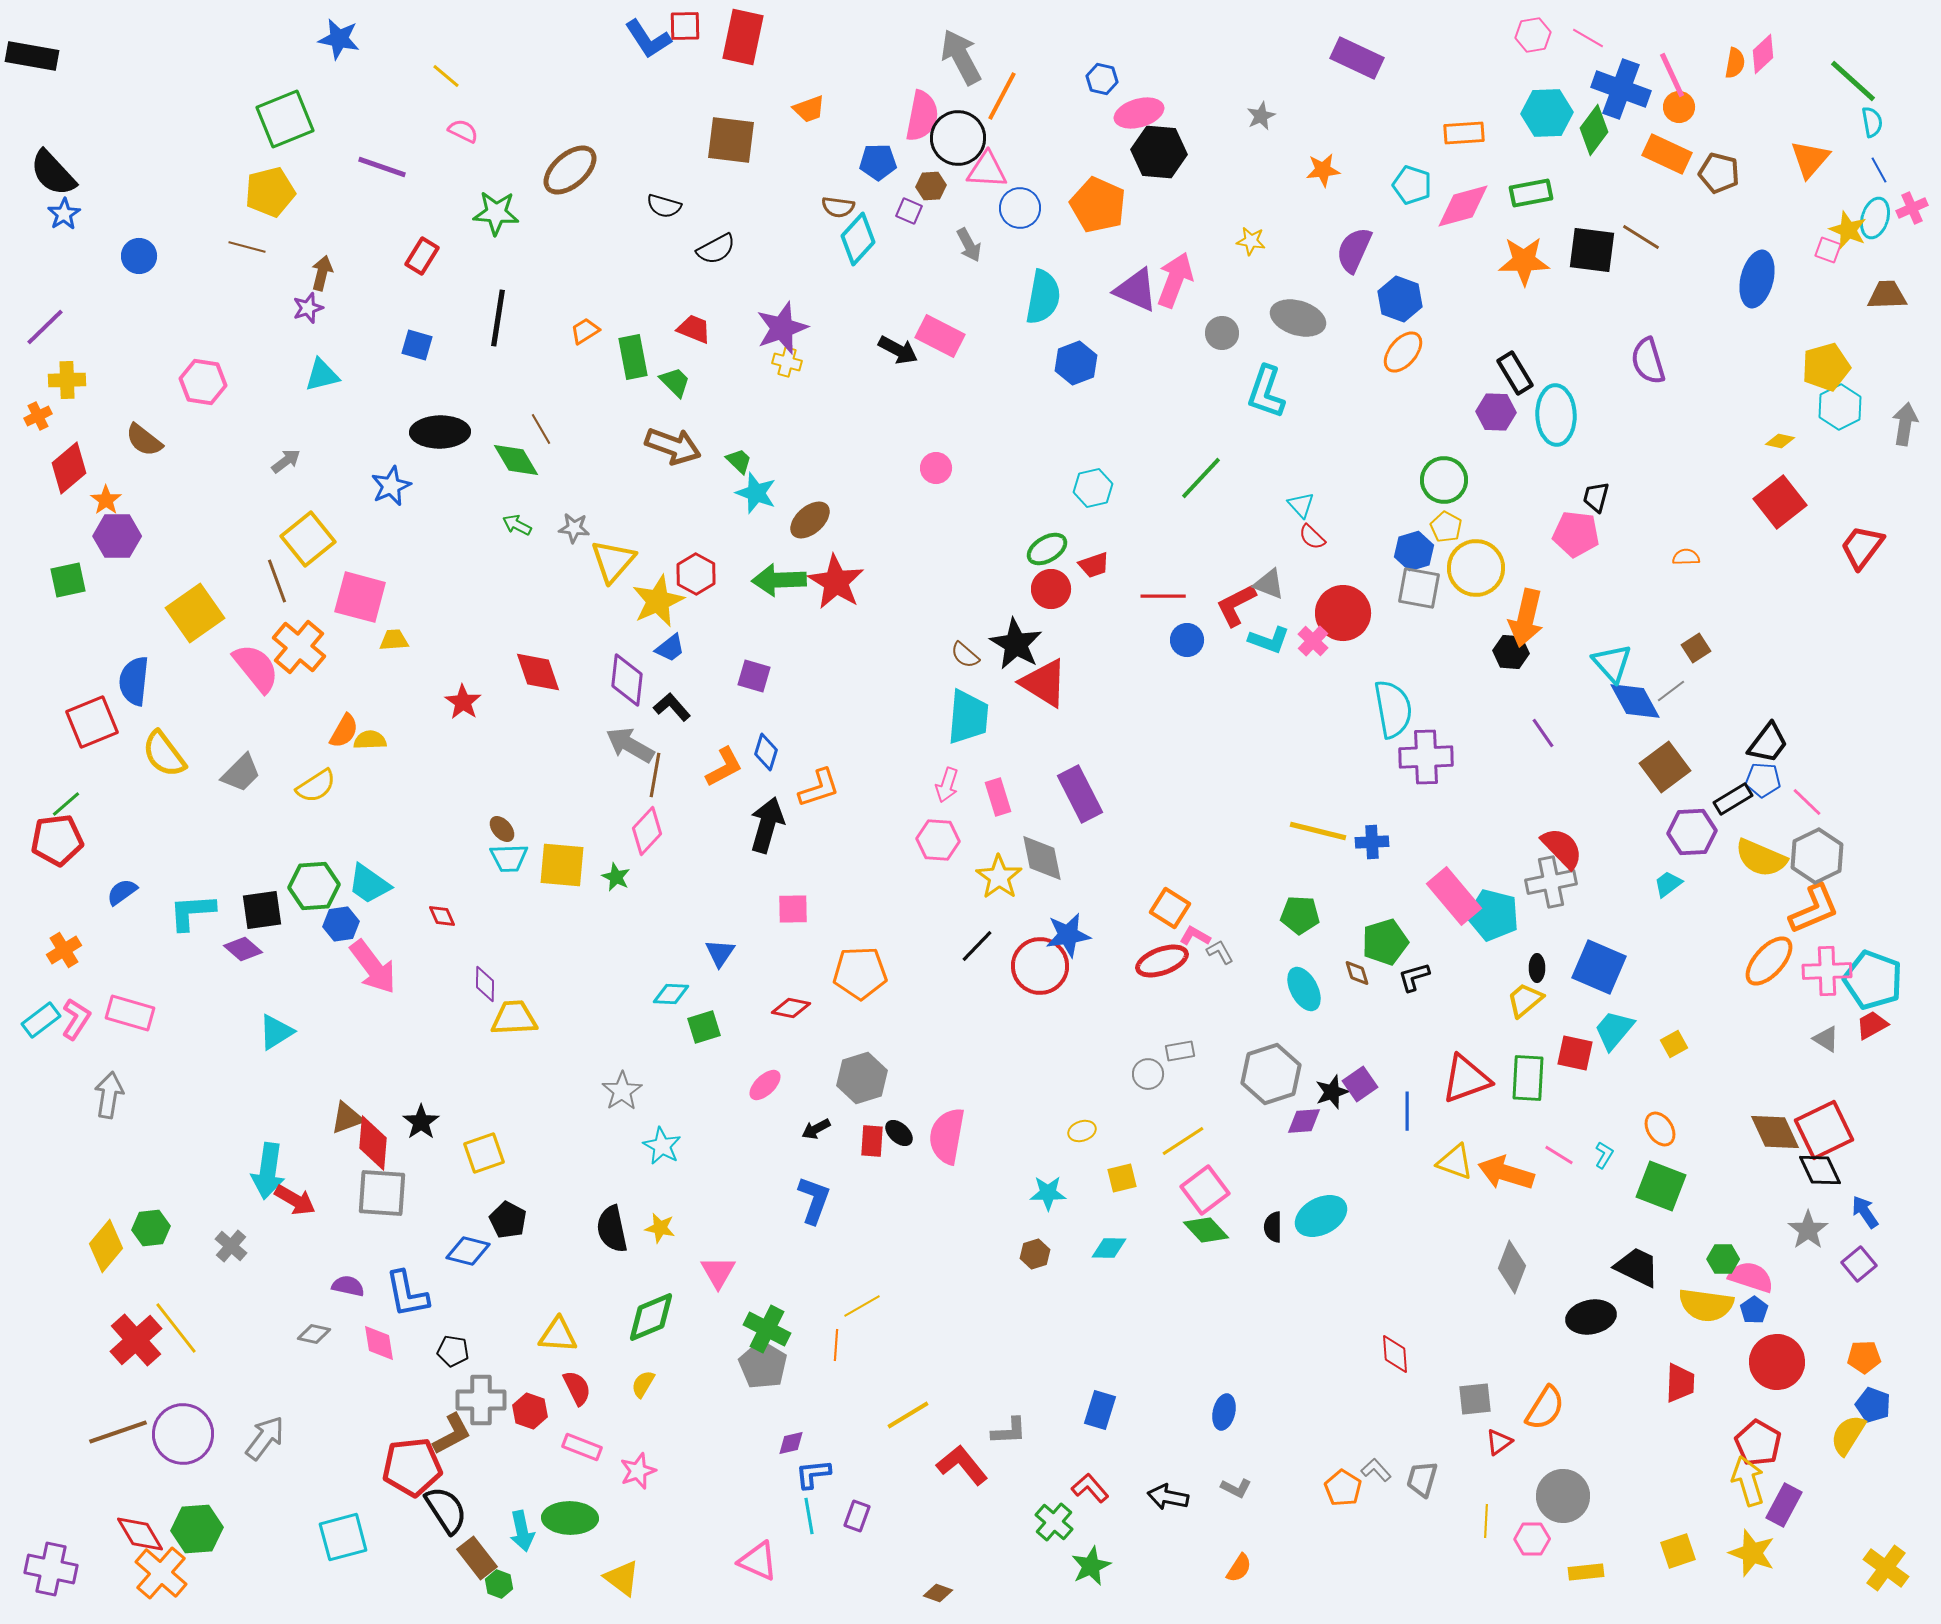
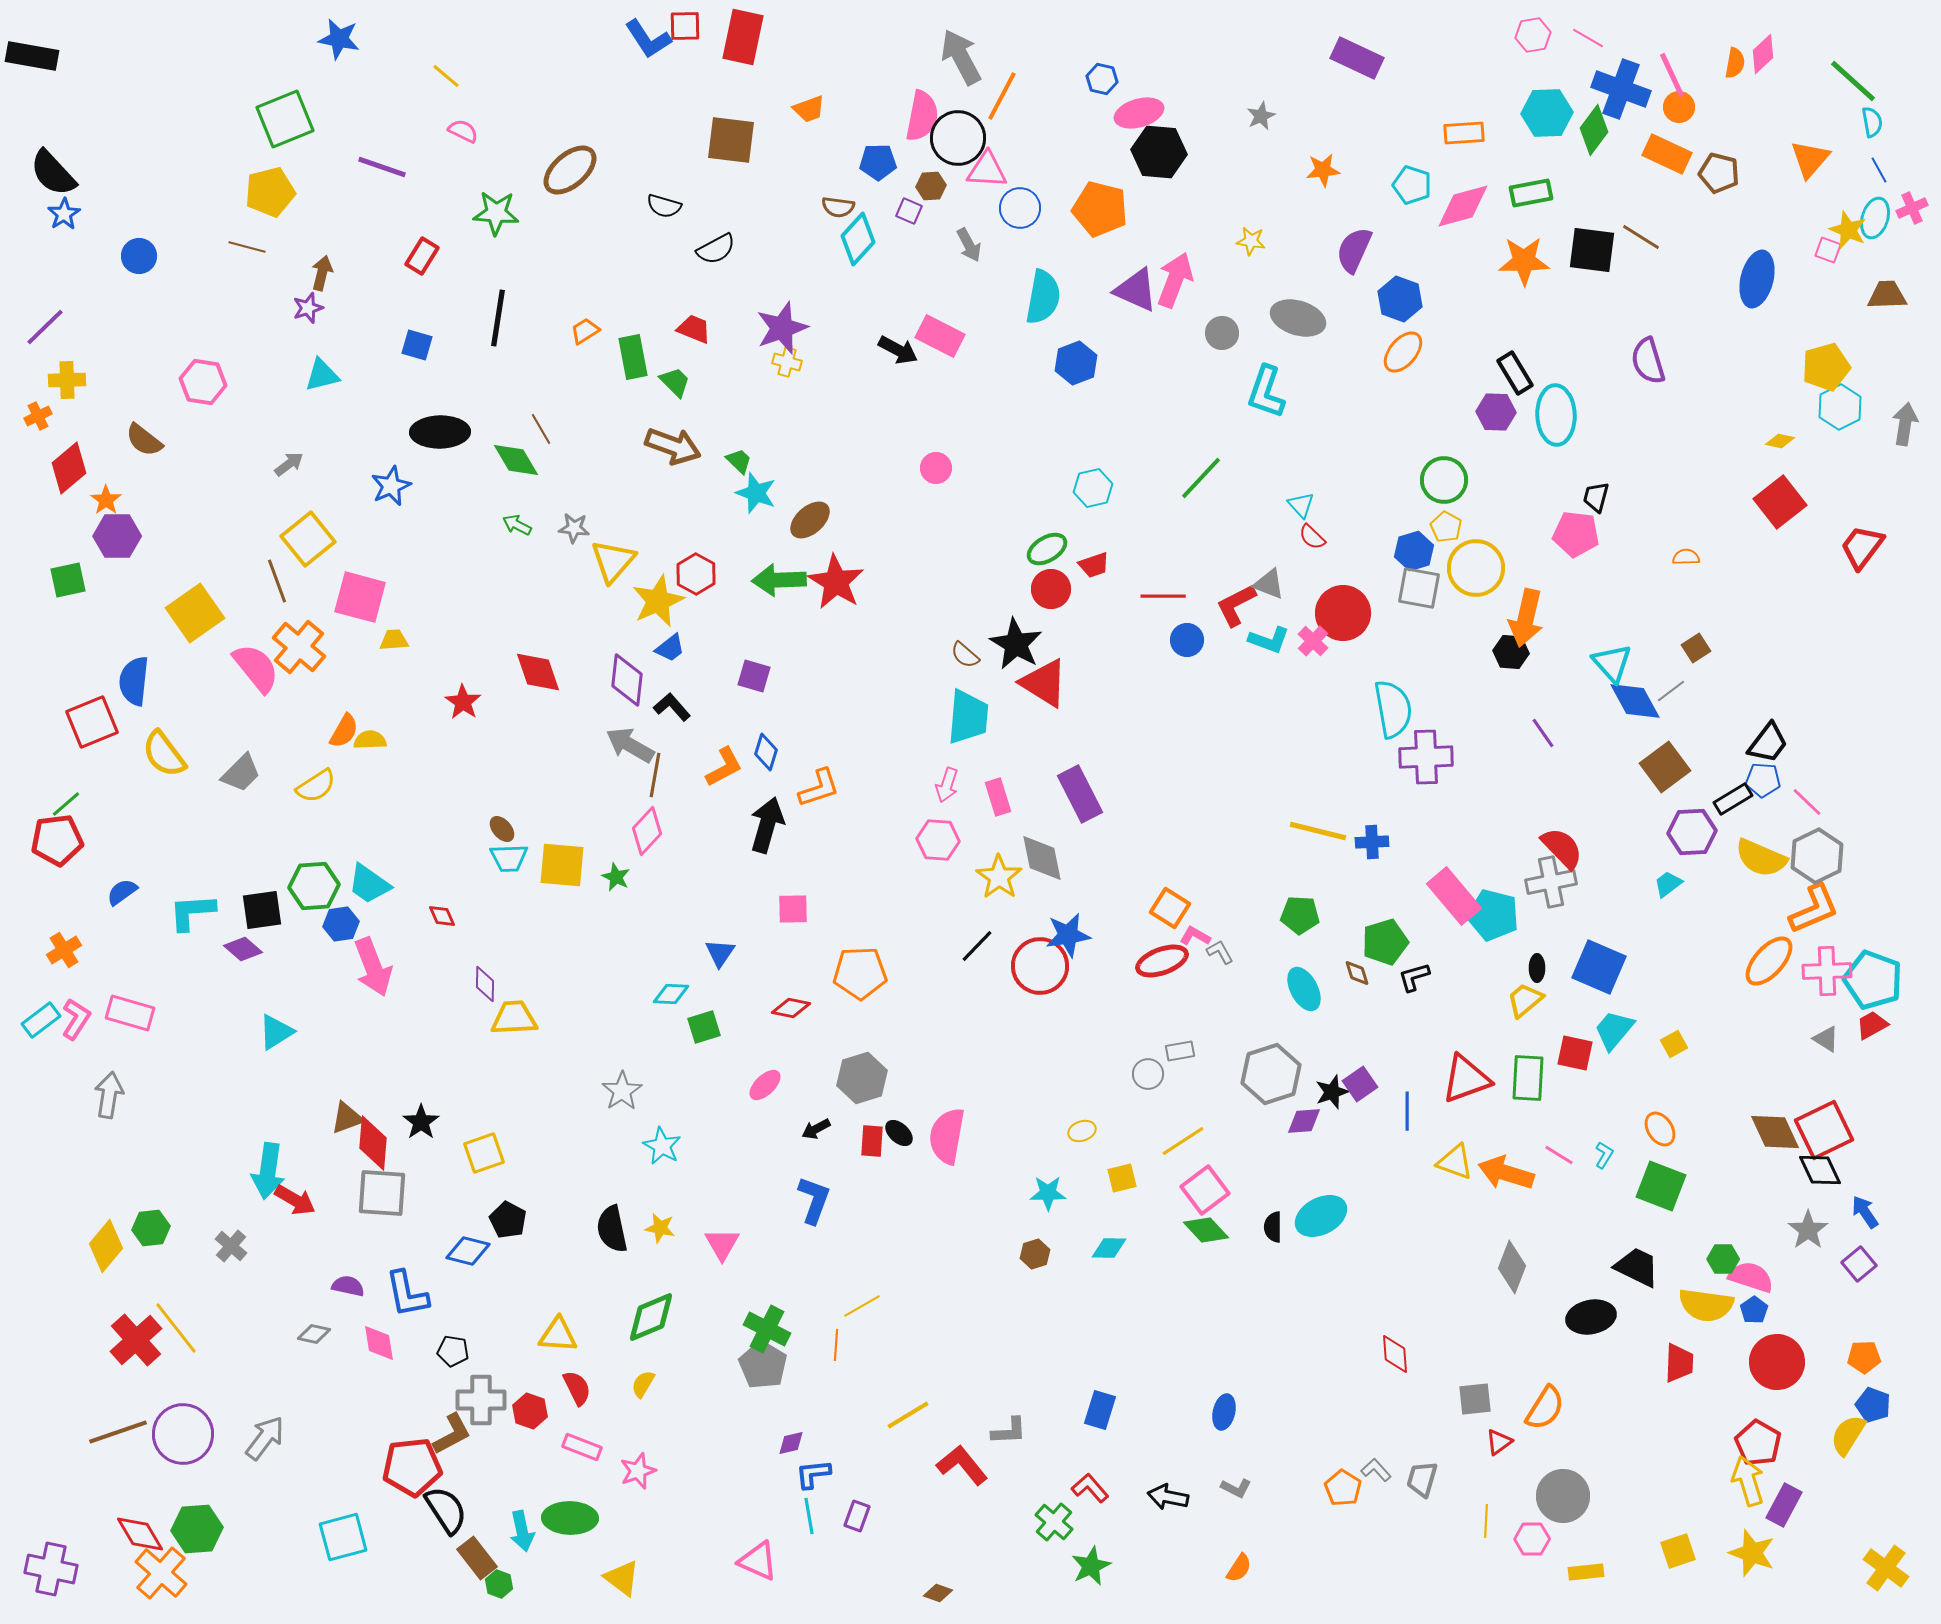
orange pentagon at (1098, 205): moved 2 px right, 4 px down; rotated 10 degrees counterclockwise
gray arrow at (286, 461): moved 3 px right, 3 px down
pink arrow at (373, 967): rotated 16 degrees clockwise
pink triangle at (718, 1272): moved 4 px right, 28 px up
red trapezoid at (1680, 1383): moved 1 px left, 20 px up
